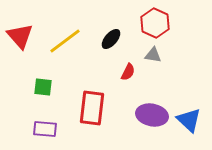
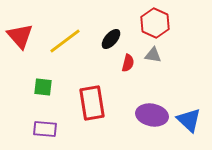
red semicircle: moved 9 px up; rotated 12 degrees counterclockwise
red rectangle: moved 5 px up; rotated 16 degrees counterclockwise
